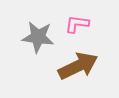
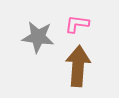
brown arrow: rotated 60 degrees counterclockwise
